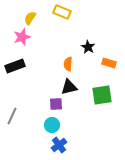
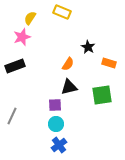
orange semicircle: rotated 152 degrees counterclockwise
purple square: moved 1 px left, 1 px down
cyan circle: moved 4 px right, 1 px up
